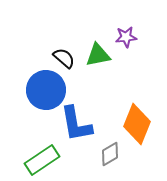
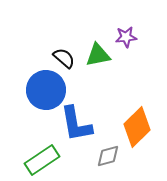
orange diamond: moved 3 px down; rotated 24 degrees clockwise
gray diamond: moved 2 px left, 2 px down; rotated 15 degrees clockwise
